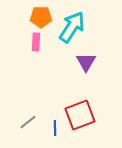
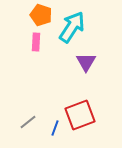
orange pentagon: moved 2 px up; rotated 20 degrees clockwise
blue line: rotated 21 degrees clockwise
